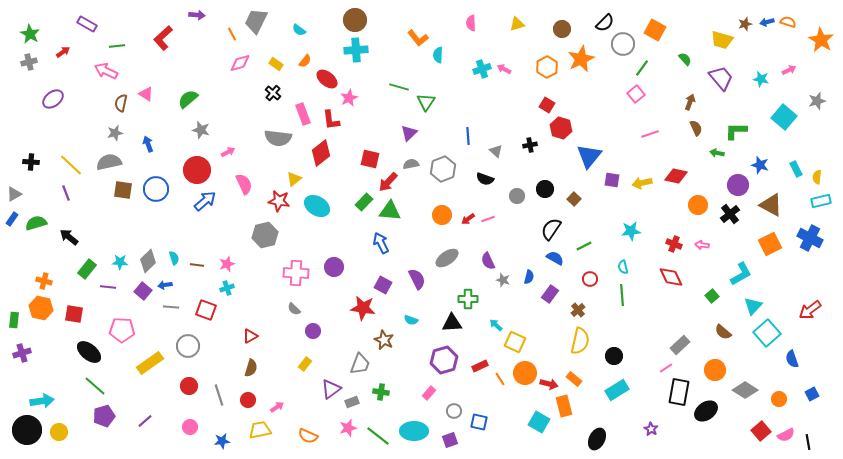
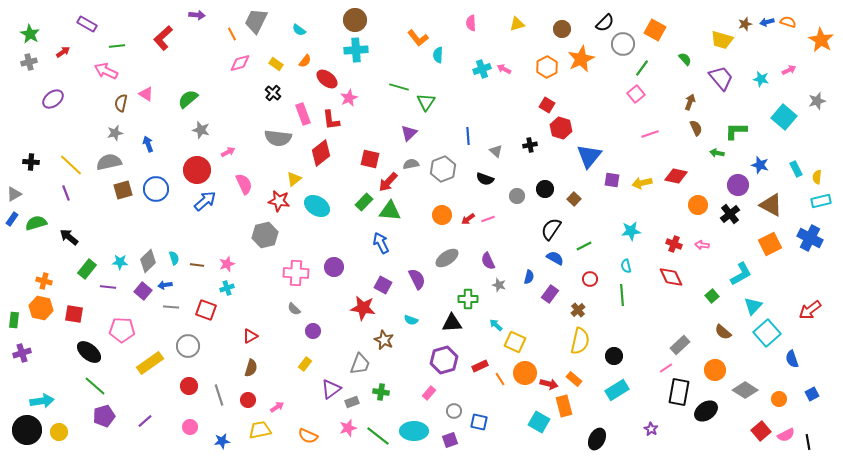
brown square at (123, 190): rotated 24 degrees counterclockwise
cyan semicircle at (623, 267): moved 3 px right, 1 px up
gray star at (503, 280): moved 4 px left, 5 px down
